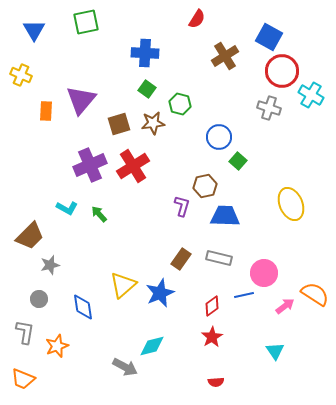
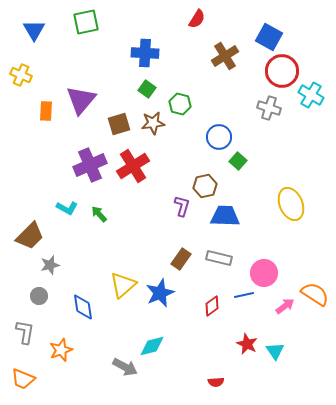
gray circle at (39, 299): moved 3 px up
red star at (212, 337): moved 35 px right, 7 px down; rotated 15 degrees counterclockwise
orange star at (57, 346): moved 4 px right, 4 px down
